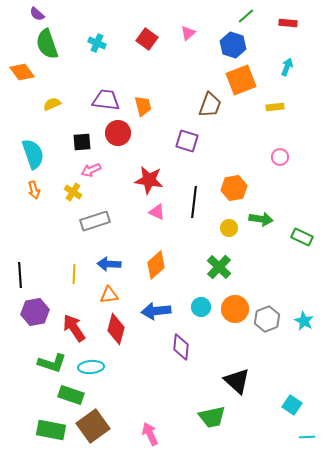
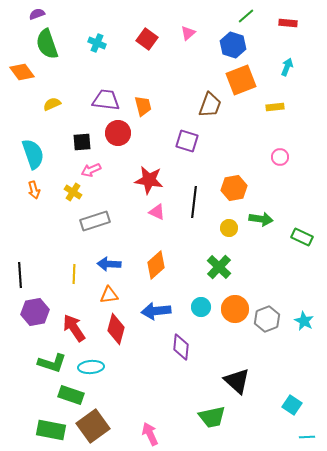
purple semicircle at (37, 14): rotated 119 degrees clockwise
